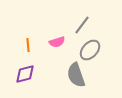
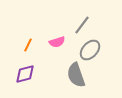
orange line: rotated 32 degrees clockwise
